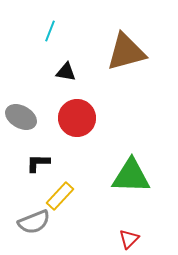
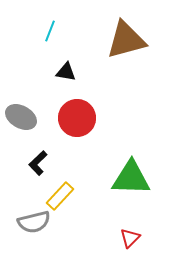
brown triangle: moved 12 px up
black L-shape: rotated 45 degrees counterclockwise
green triangle: moved 2 px down
gray semicircle: rotated 8 degrees clockwise
red triangle: moved 1 px right, 1 px up
